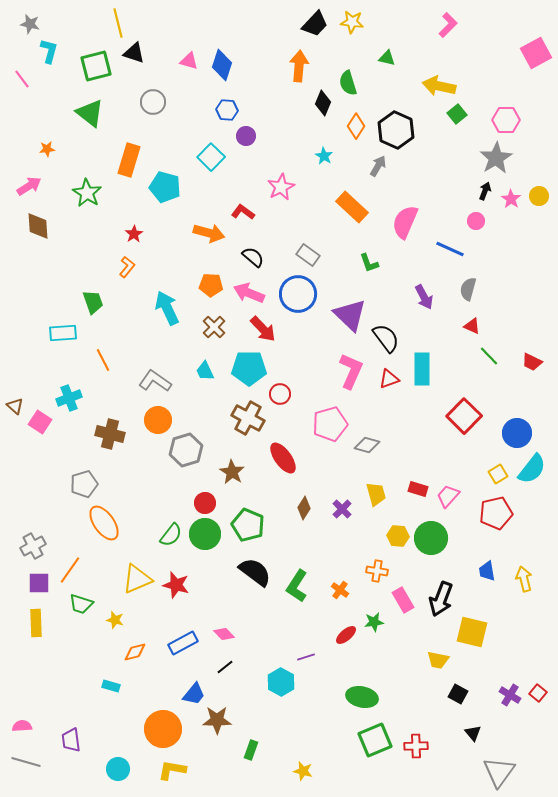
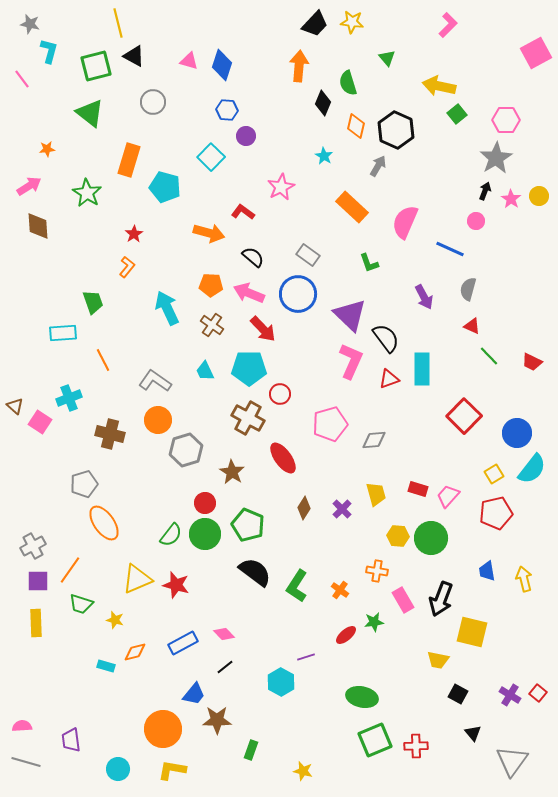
black triangle at (134, 53): moved 3 px down; rotated 10 degrees clockwise
green triangle at (387, 58): rotated 36 degrees clockwise
orange diamond at (356, 126): rotated 20 degrees counterclockwise
brown cross at (214, 327): moved 2 px left, 2 px up; rotated 10 degrees counterclockwise
pink L-shape at (351, 371): moved 10 px up
gray diamond at (367, 445): moved 7 px right, 5 px up; rotated 20 degrees counterclockwise
yellow square at (498, 474): moved 4 px left
purple square at (39, 583): moved 1 px left, 2 px up
cyan rectangle at (111, 686): moved 5 px left, 20 px up
gray triangle at (499, 772): moved 13 px right, 11 px up
